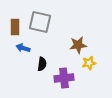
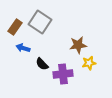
gray square: rotated 20 degrees clockwise
brown rectangle: rotated 35 degrees clockwise
black semicircle: rotated 128 degrees clockwise
purple cross: moved 1 px left, 4 px up
